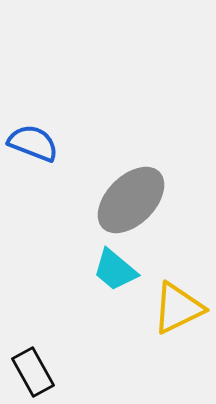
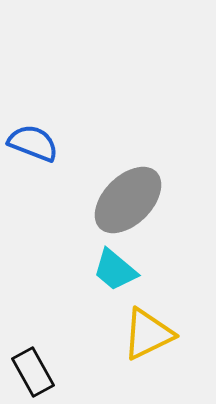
gray ellipse: moved 3 px left
yellow triangle: moved 30 px left, 26 px down
